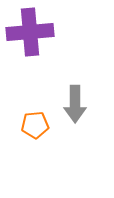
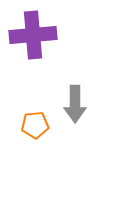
purple cross: moved 3 px right, 3 px down
